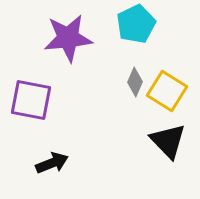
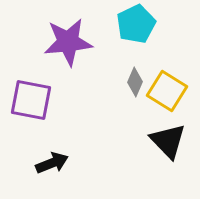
purple star: moved 4 px down
